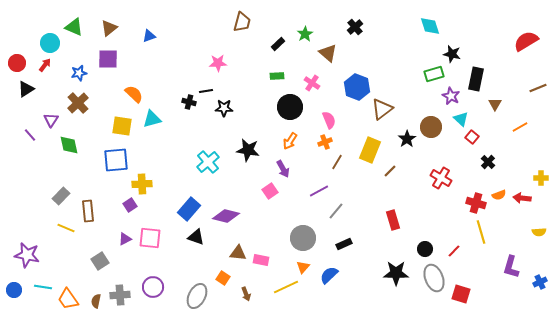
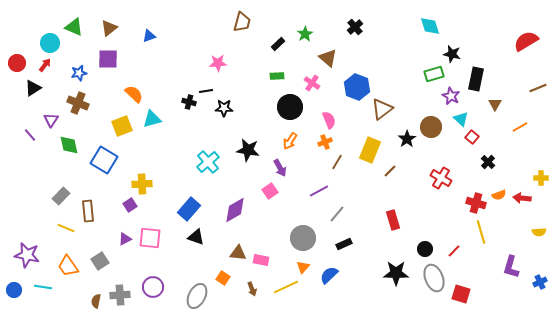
brown triangle at (328, 53): moved 5 px down
black triangle at (26, 89): moved 7 px right, 1 px up
brown cross at (78, 103): rotated 25 degrees counterclockwise
yellow square at (122, 126): rotated 30 degrees counterclockwise
blue square at (116, 160): moved 12 px left; rotated 36 degrees clockwise
purple arrow at (283, 169): moved 3 px left, 1 px up
gray line at (336, 211): moved 1 px right, 3 px down
purple diamond at (226, 216): moved 9 px right, 6 px up; rotated 44 degrees counterclockwise
brown arrow at (246, 294): moved 6 px right, 5 px up
orange trapezoid at (68, 299): moved 33 px up
